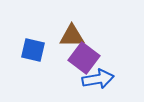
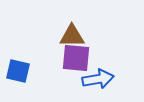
blue square: moved 15 px left, 21 px down
purple square: moved 8 px left; rotated 32 degrees counterclockwise
